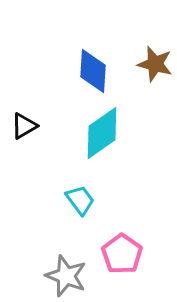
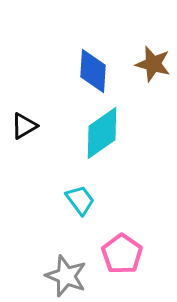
brown star: moved 2 px left
